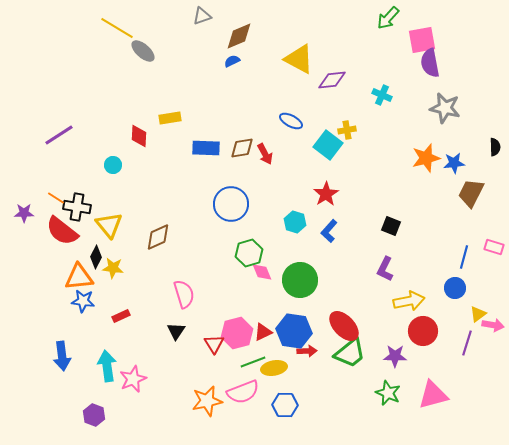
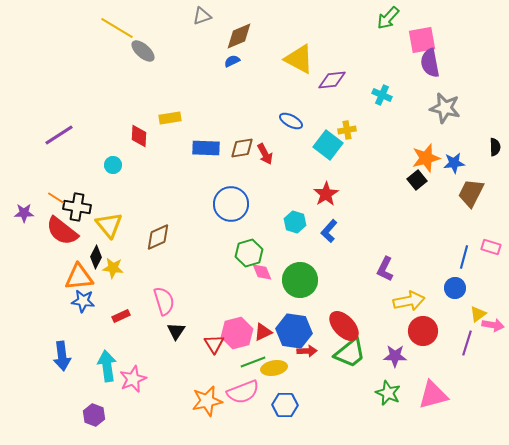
black square at (391, 226): moved 26 px right, 46 px up; rotated 30 degrees clockwise
pink rectangle at (494, 247): moved 3 px left
pink semicircle at (184, 294): moved 20 px left, 7 px down
